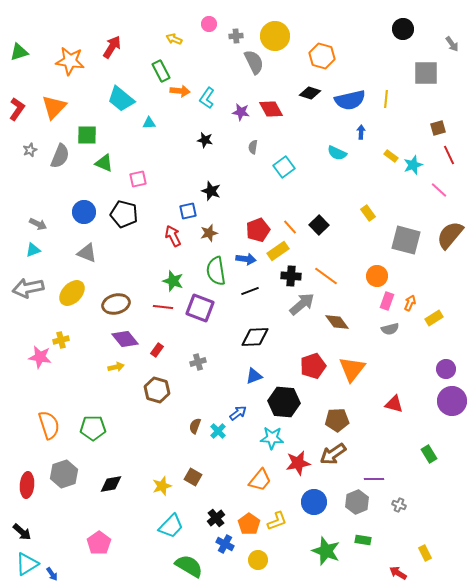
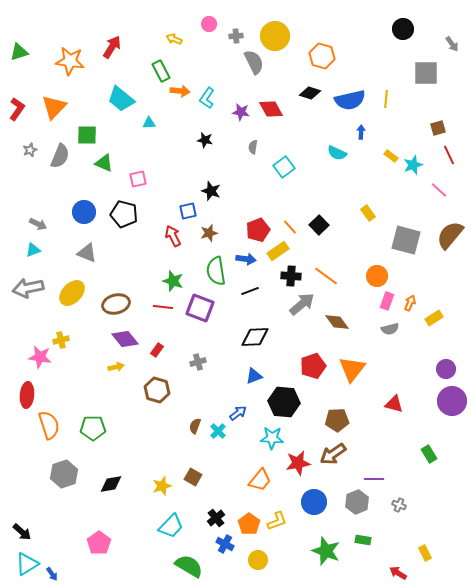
red ellipse at (27, 485): moved 90 px up
